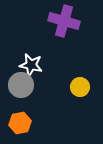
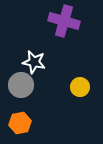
white star: moved 3 px right, 3 px up
